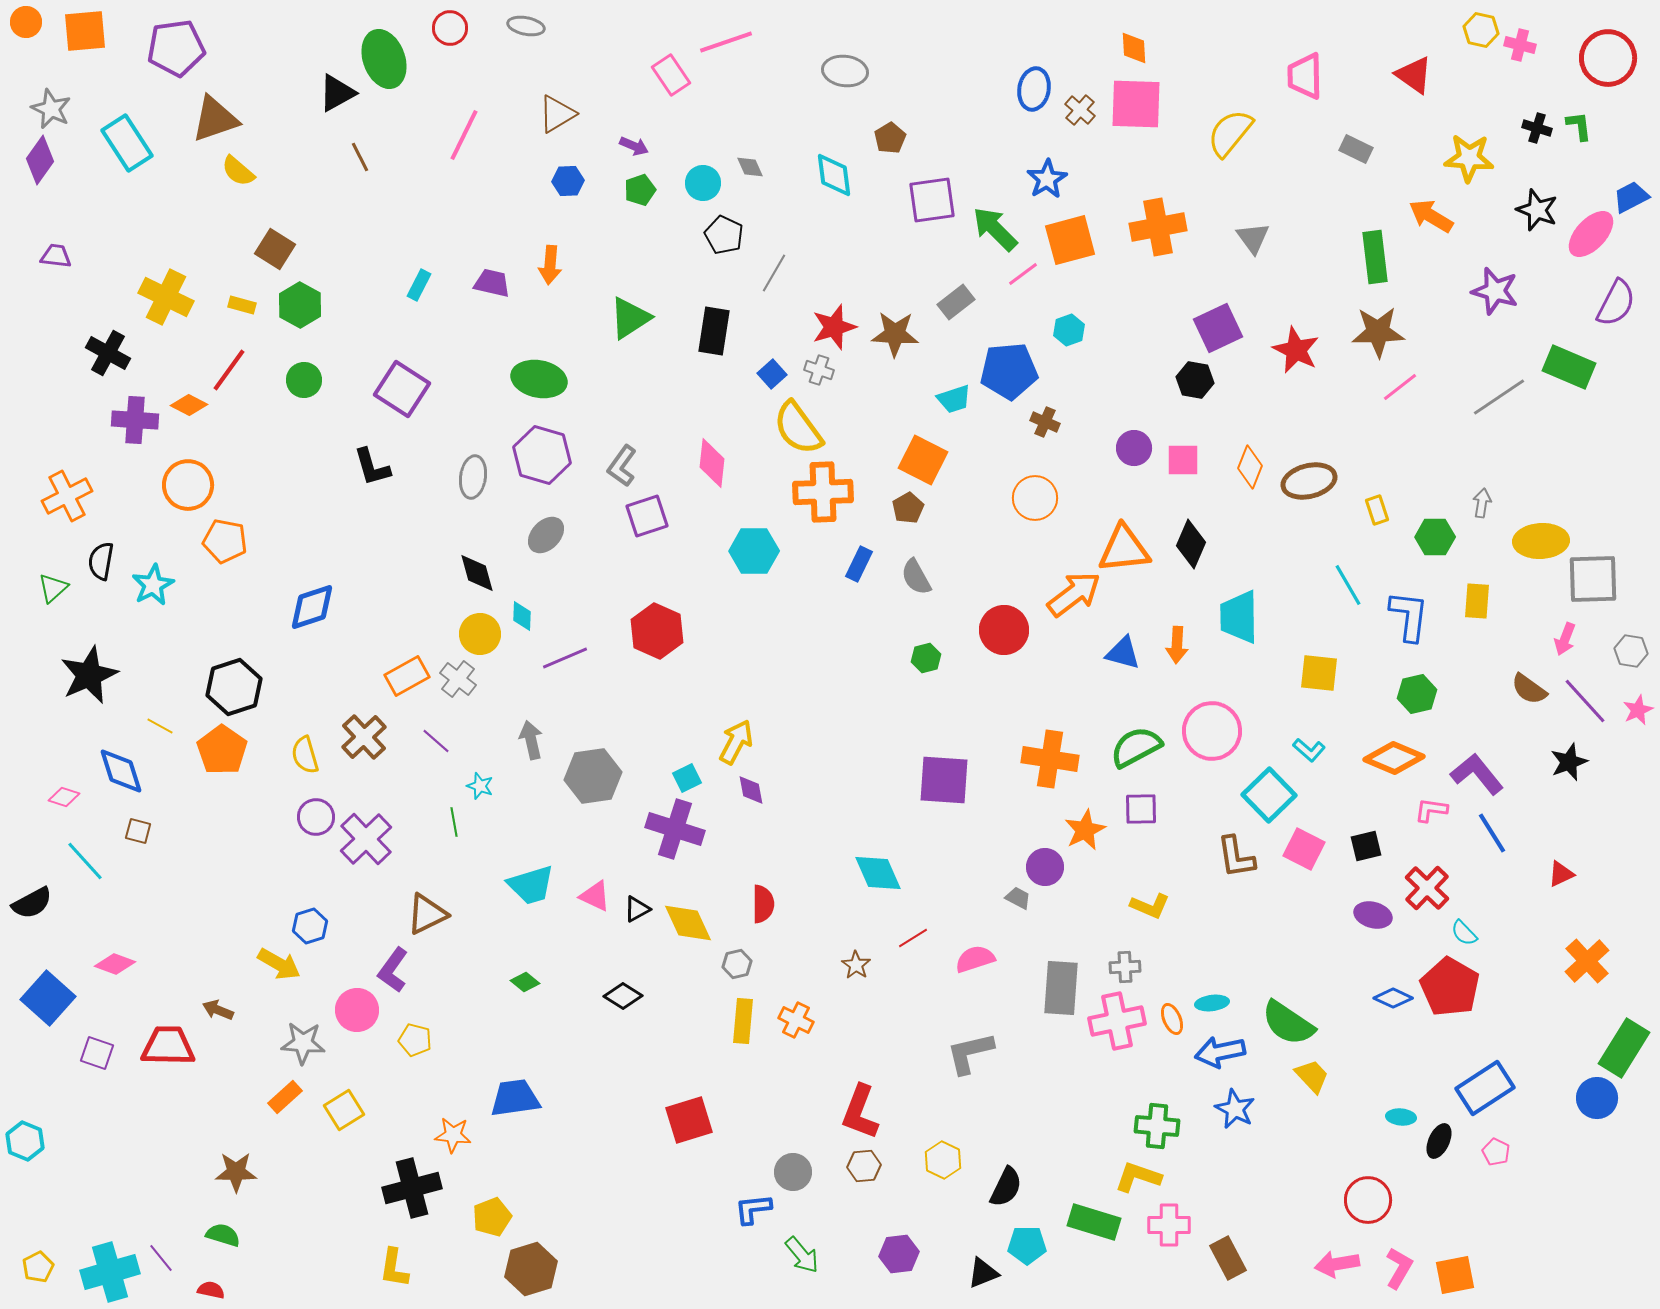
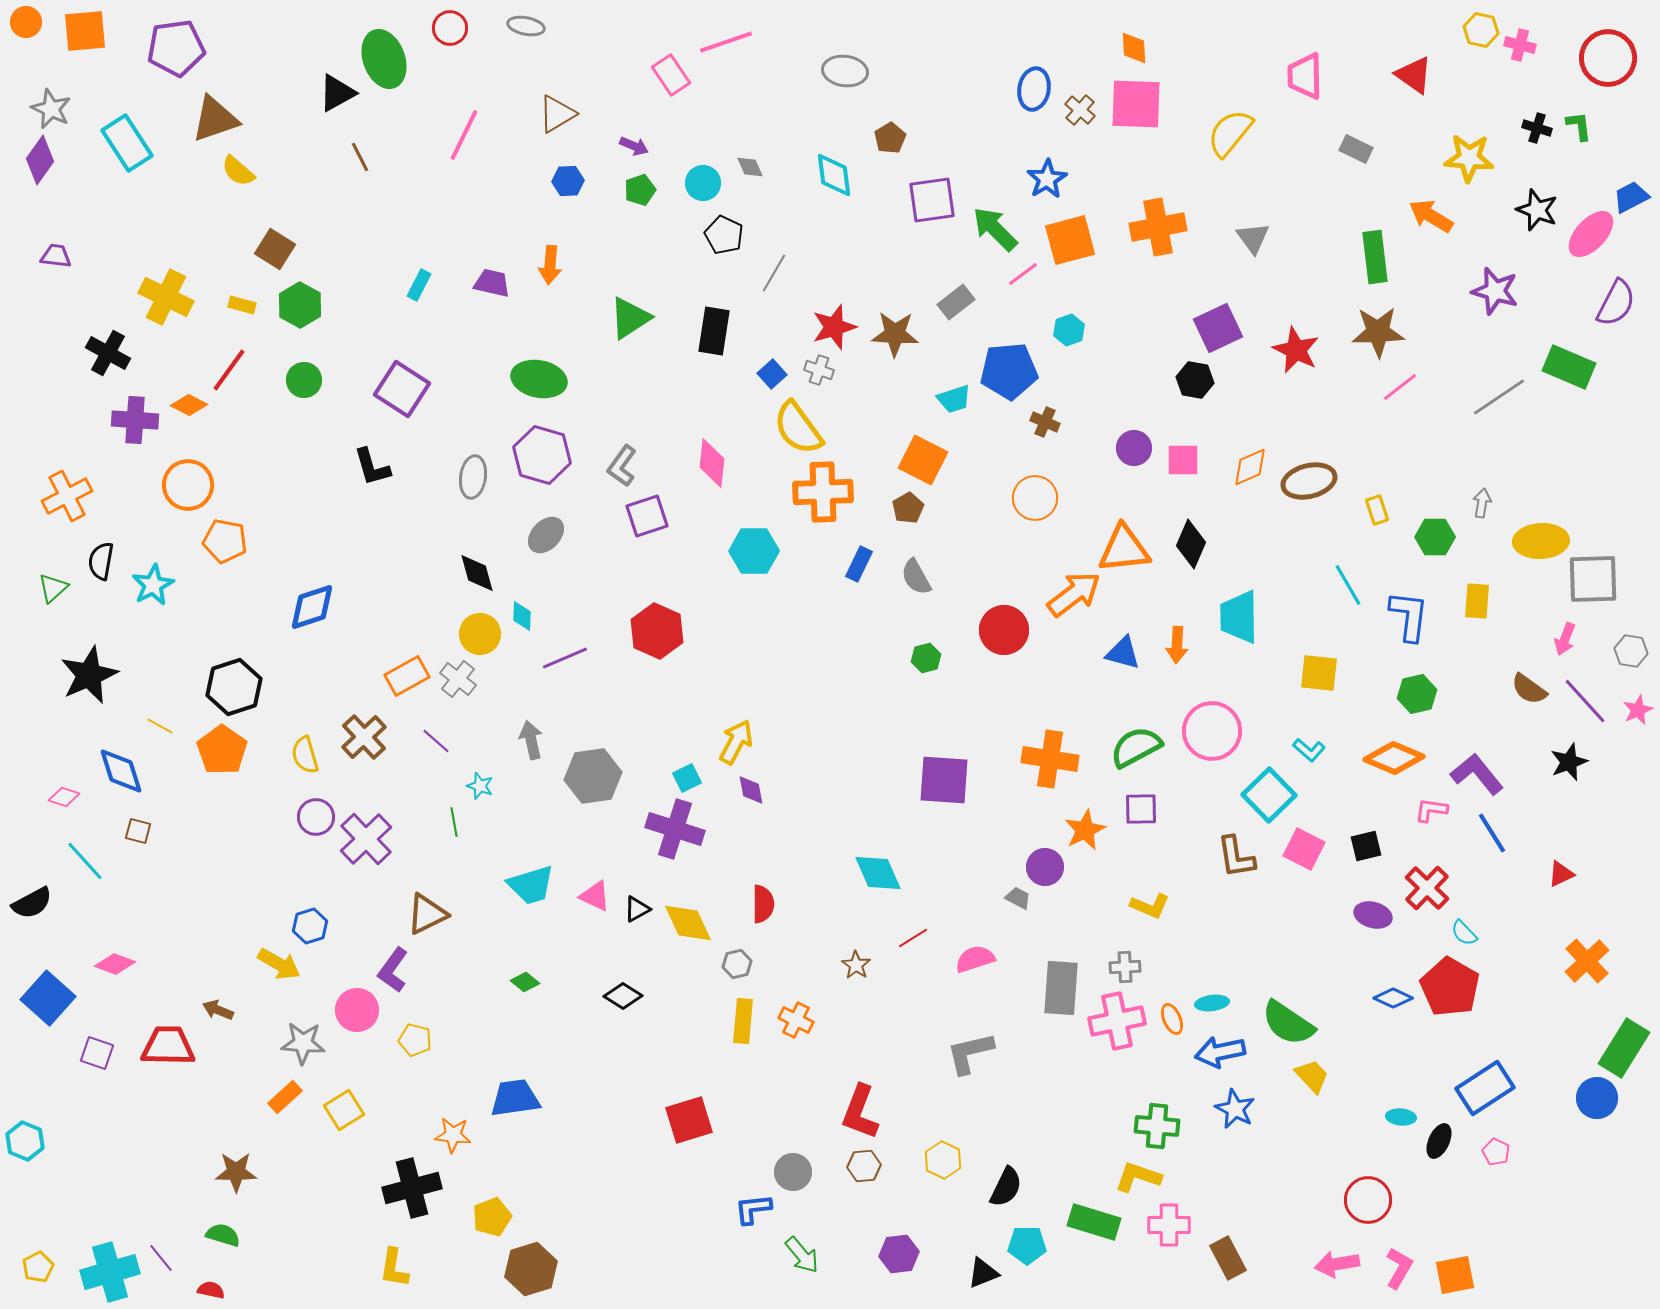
orange diamond at (1250, 467): rotated 45 degrees clockwise
